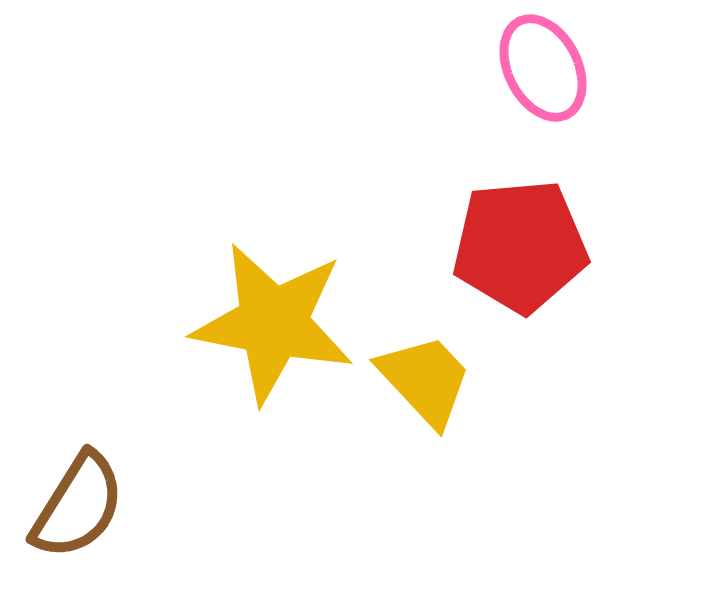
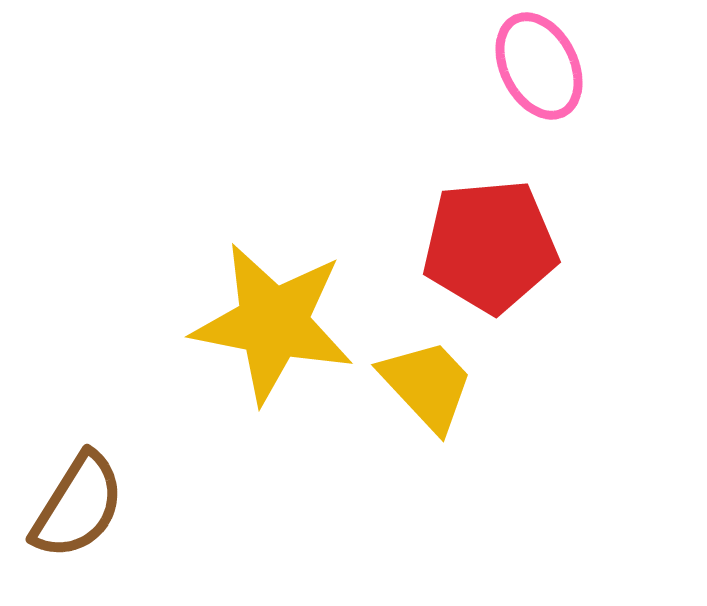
pink ellipse: moved 4 px left, 2 px up
red pentagon: moved 30 px left
yellow trapezoid: moved 2 px right, 5 px down
